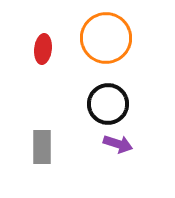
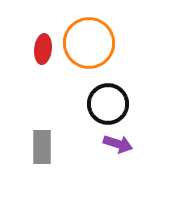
orange circle: moved 17 px left, 5 px down
